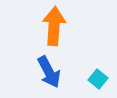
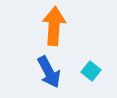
cyan square: moved 7 px left, 8 px up
